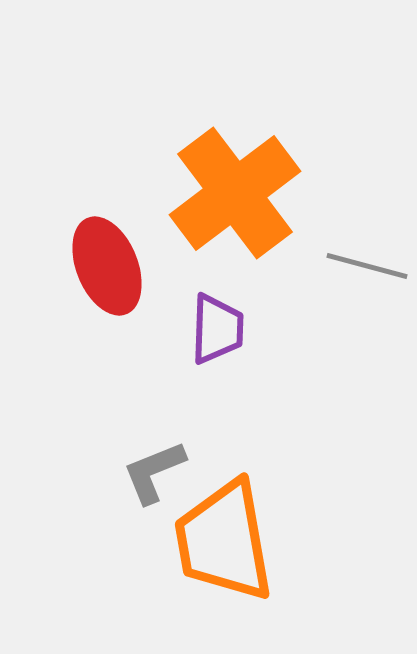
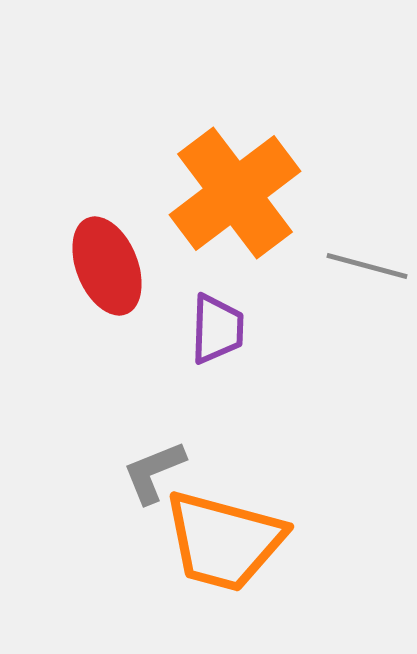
orange trapezoid: rotated 65 degrees counterclockwise
